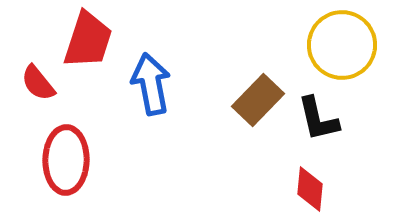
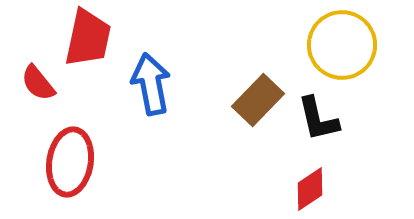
red trapezoid: moved 2 px up; rotated 6 degrees counterclockwise
red ellipse: moved 4 px right, 2 px down; rotated 8 degrees clockwise
red diamond: rotated 51 degrees clockwise
